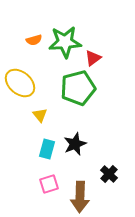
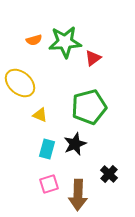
green pentagon: moved 11 px right, 19 px down
yellow triangle: rotated 28 degrees counterclockwise
brown arrow: moved 2 px left, 2 px up
